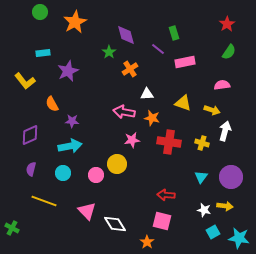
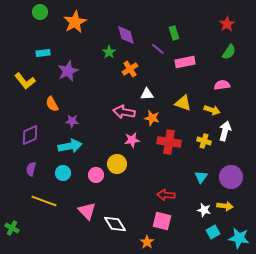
yellow cross at (202, 143): moved 2 px right, 2 px up
